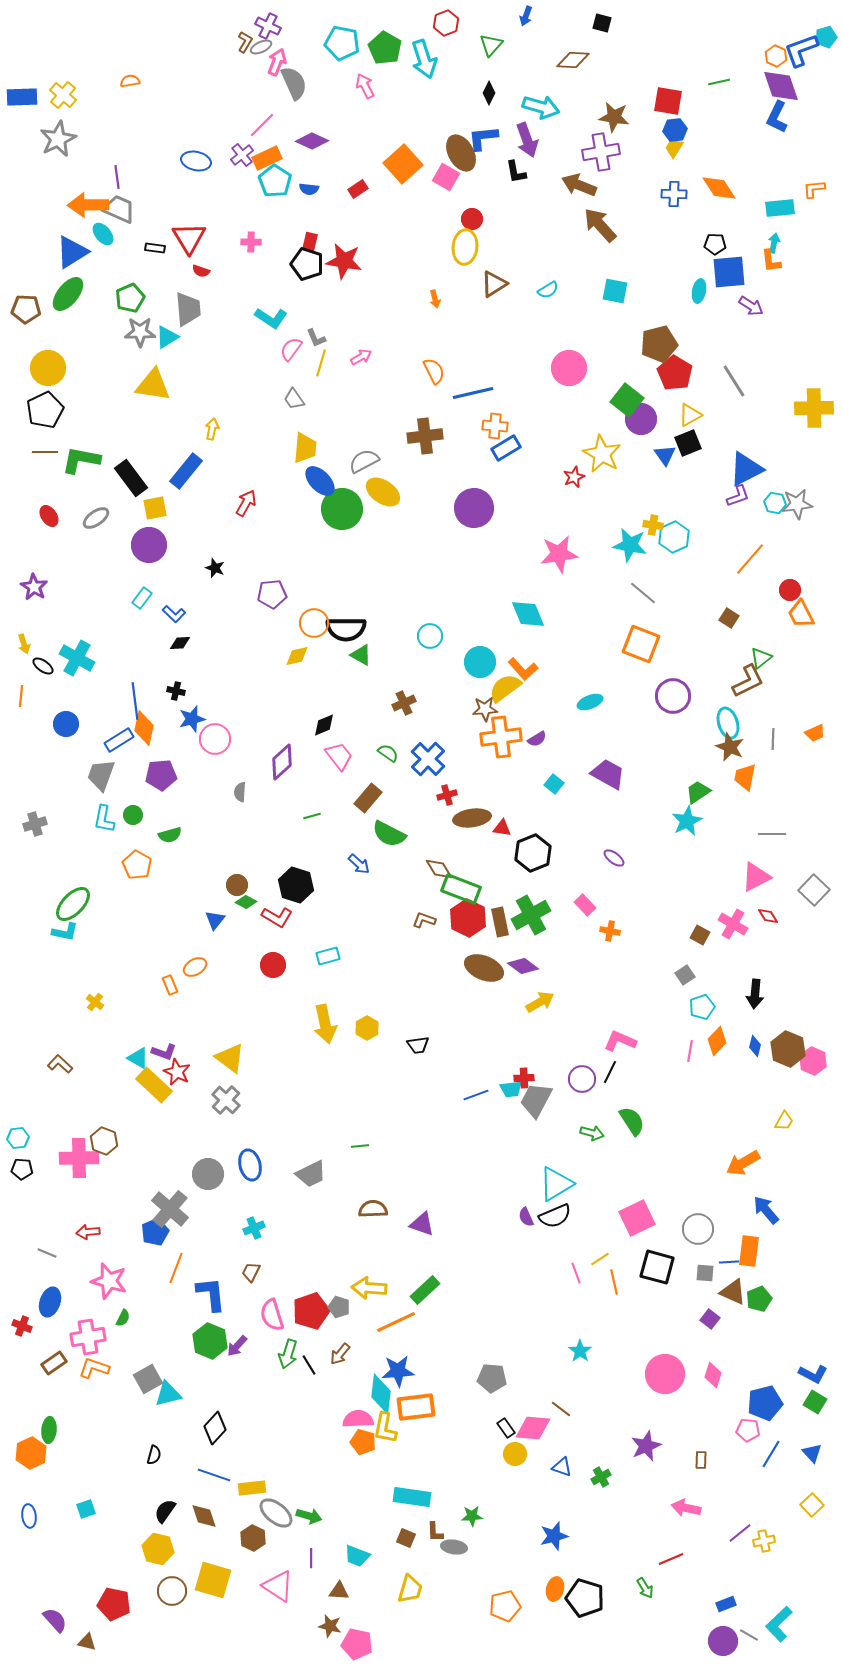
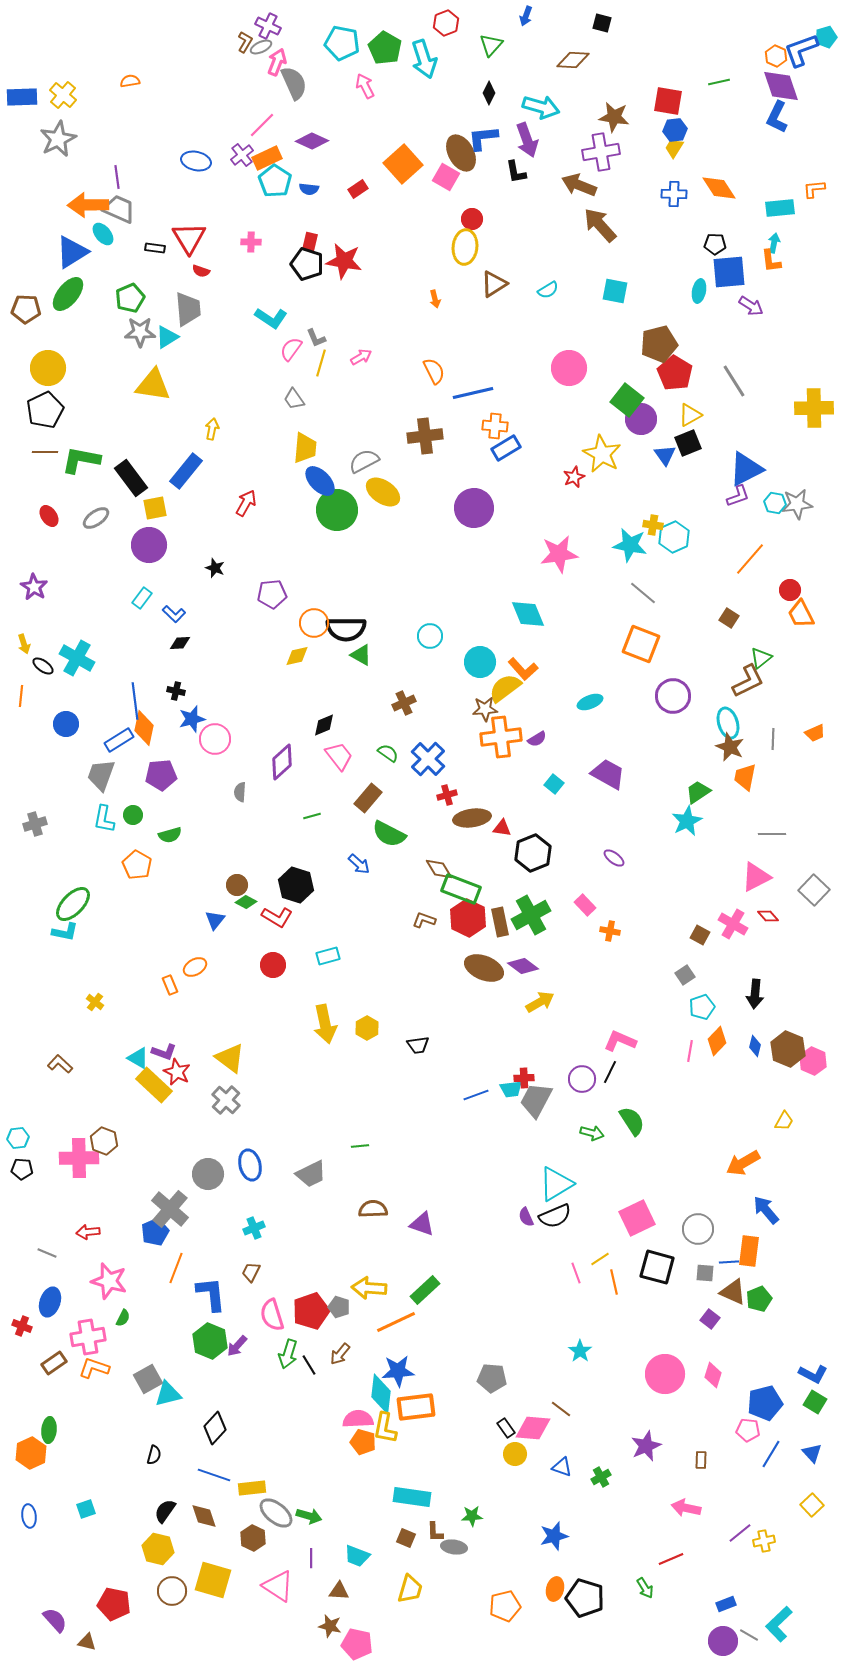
green circle at (342, 509): moved 5 px left, 1 px down
red diamond at (768, 916): rotated 10 degrees counterclockwise
